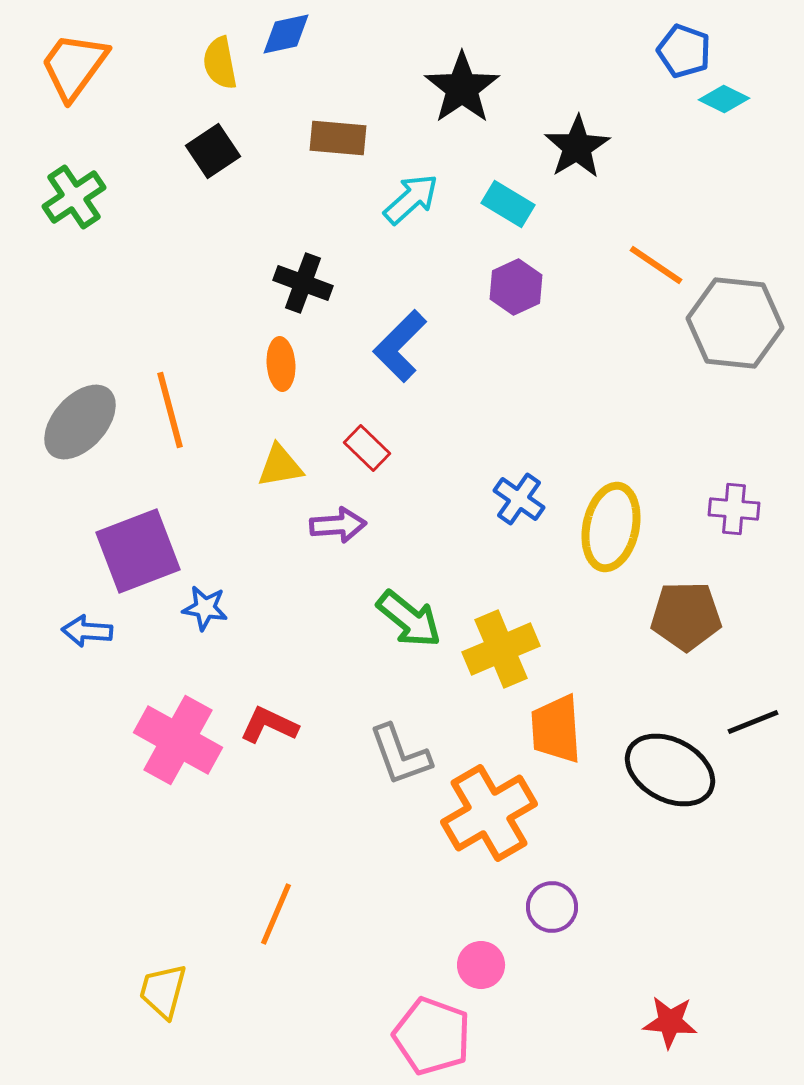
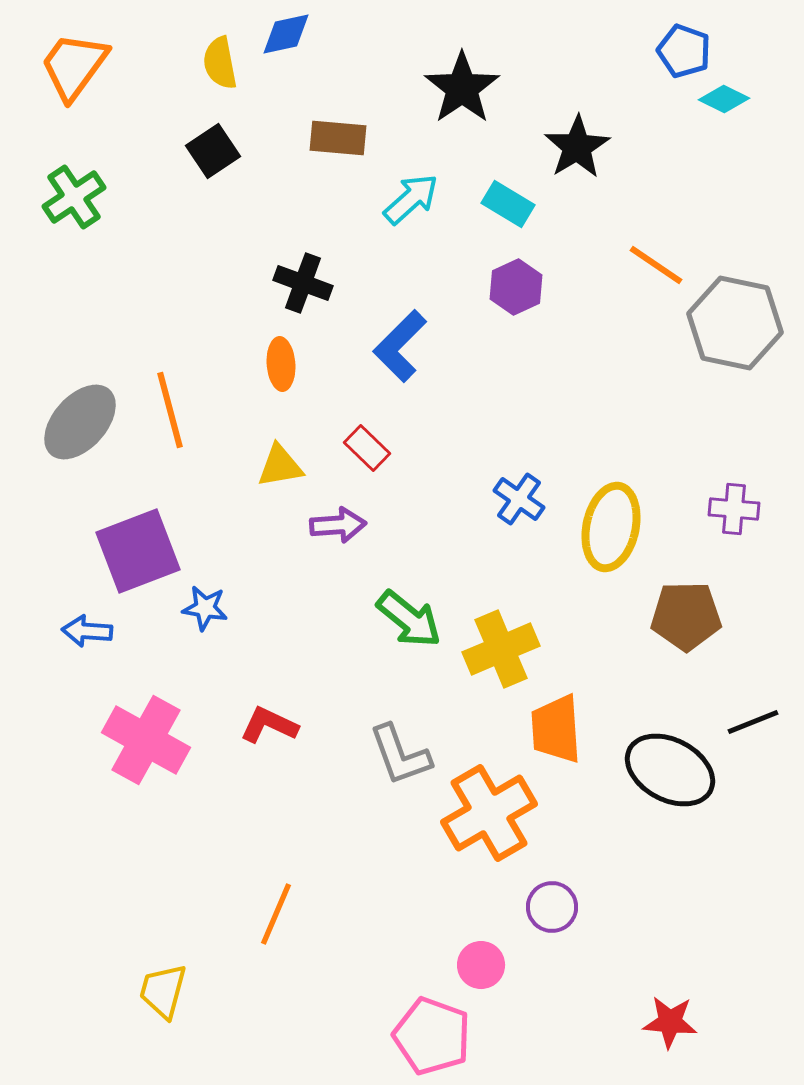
gray hexagon at (735, 323): rotated 6 degrees clockwise
pink cross at (178, 740): moved 32 px left
